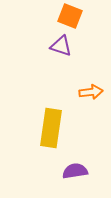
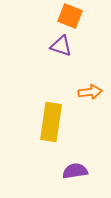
orange arrow: moved 1 px left
yellow rectangle: moved 6 px up
